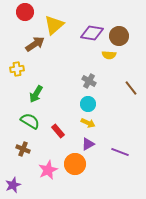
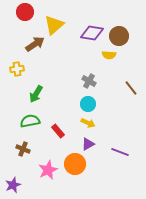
green semicircle: rotated 42 degrees counterclockwise
